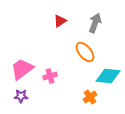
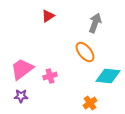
red triangle: moved 12 px left, 5 px up
orange cross: moved 6 px down
